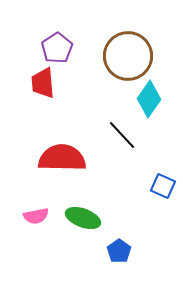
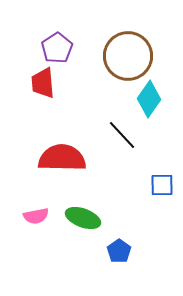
blue square: moved 1 px left, 1 px up; rotated 25 degrees counterclockwise
